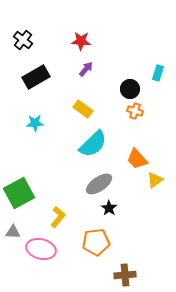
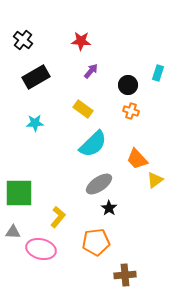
purple arrow: moved 5 px right, 2 px down
black circle: moved 2 px left, 4 px up
orange cross: moved 4 px left
green square: rotated 28 degrees clockwise
